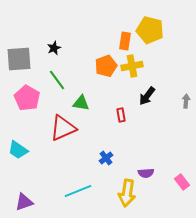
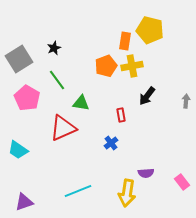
gray square: rotated 28 degrees counterclockwise
blue cross: moved 5 px right, 15 px up
